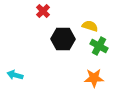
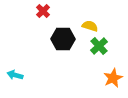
green cross: rotated 18 degrees clockwise
orange star: moved 19 px right; rotated 24 degrees counterclockwise
